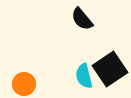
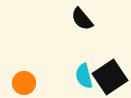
black square: moved 8 px down
orange circle: moved 1 px up
